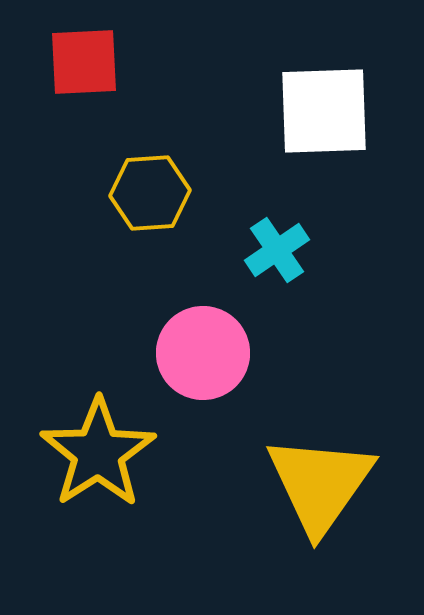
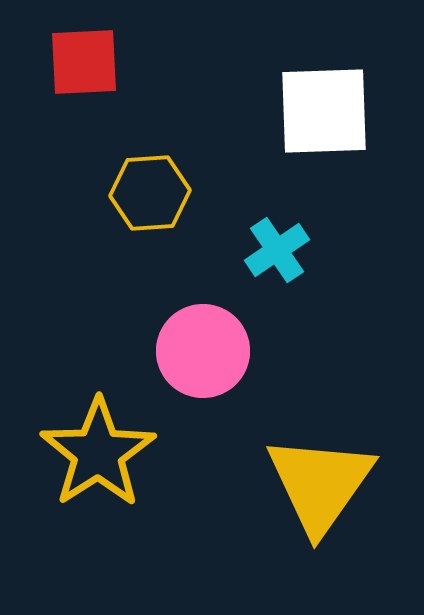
pink circle: moved 2 px up
